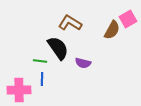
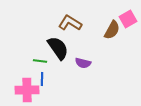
pink cross: moved 8 px right
